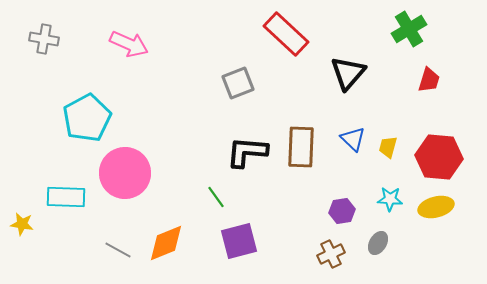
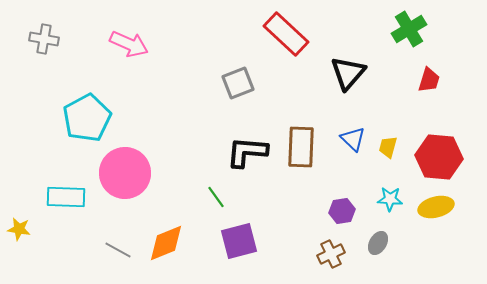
yellow star: moved 3 px left, 5 px down
